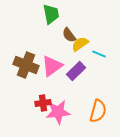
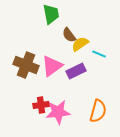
purple rectangle: rotated 18 degrees clockwise
red cross: moved 2 px left, 2 px down
